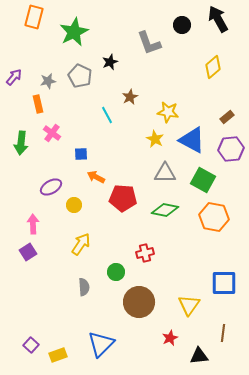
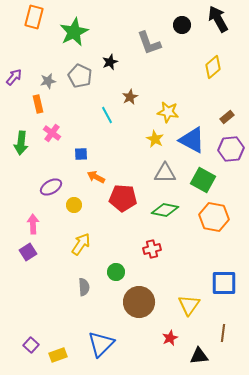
red cross at (145, 253): moved 7 px right, 4 px up
